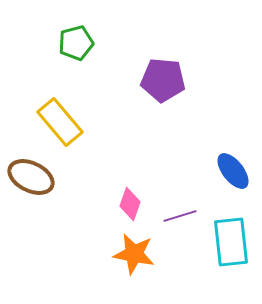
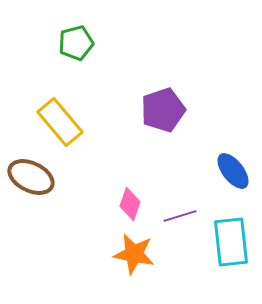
purple pentagon: moved 30 px down; rotated 24 degrees counterclockwise
